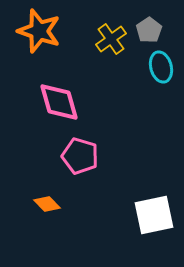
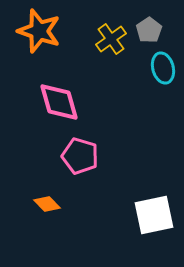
cyan ellipse: moved 2 px right, 1 px down
